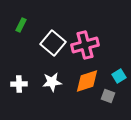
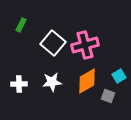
orange diamond: rotated 12 degrees counterclockwise
